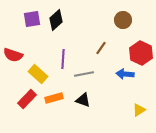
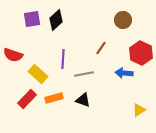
blue arrow: moved 1 px left, 1 px up
